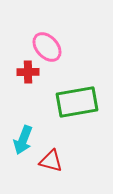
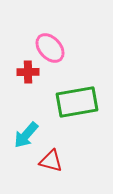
pink ellipse: moved 3 px right, 1 px down
cyan arrow: moved 3 px right, 5 px up; rotated 20 degrees clockwise
